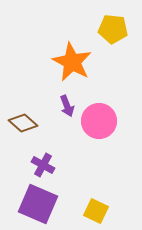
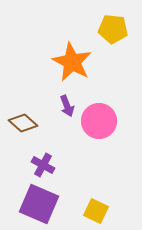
purple square: moved 1 px right
